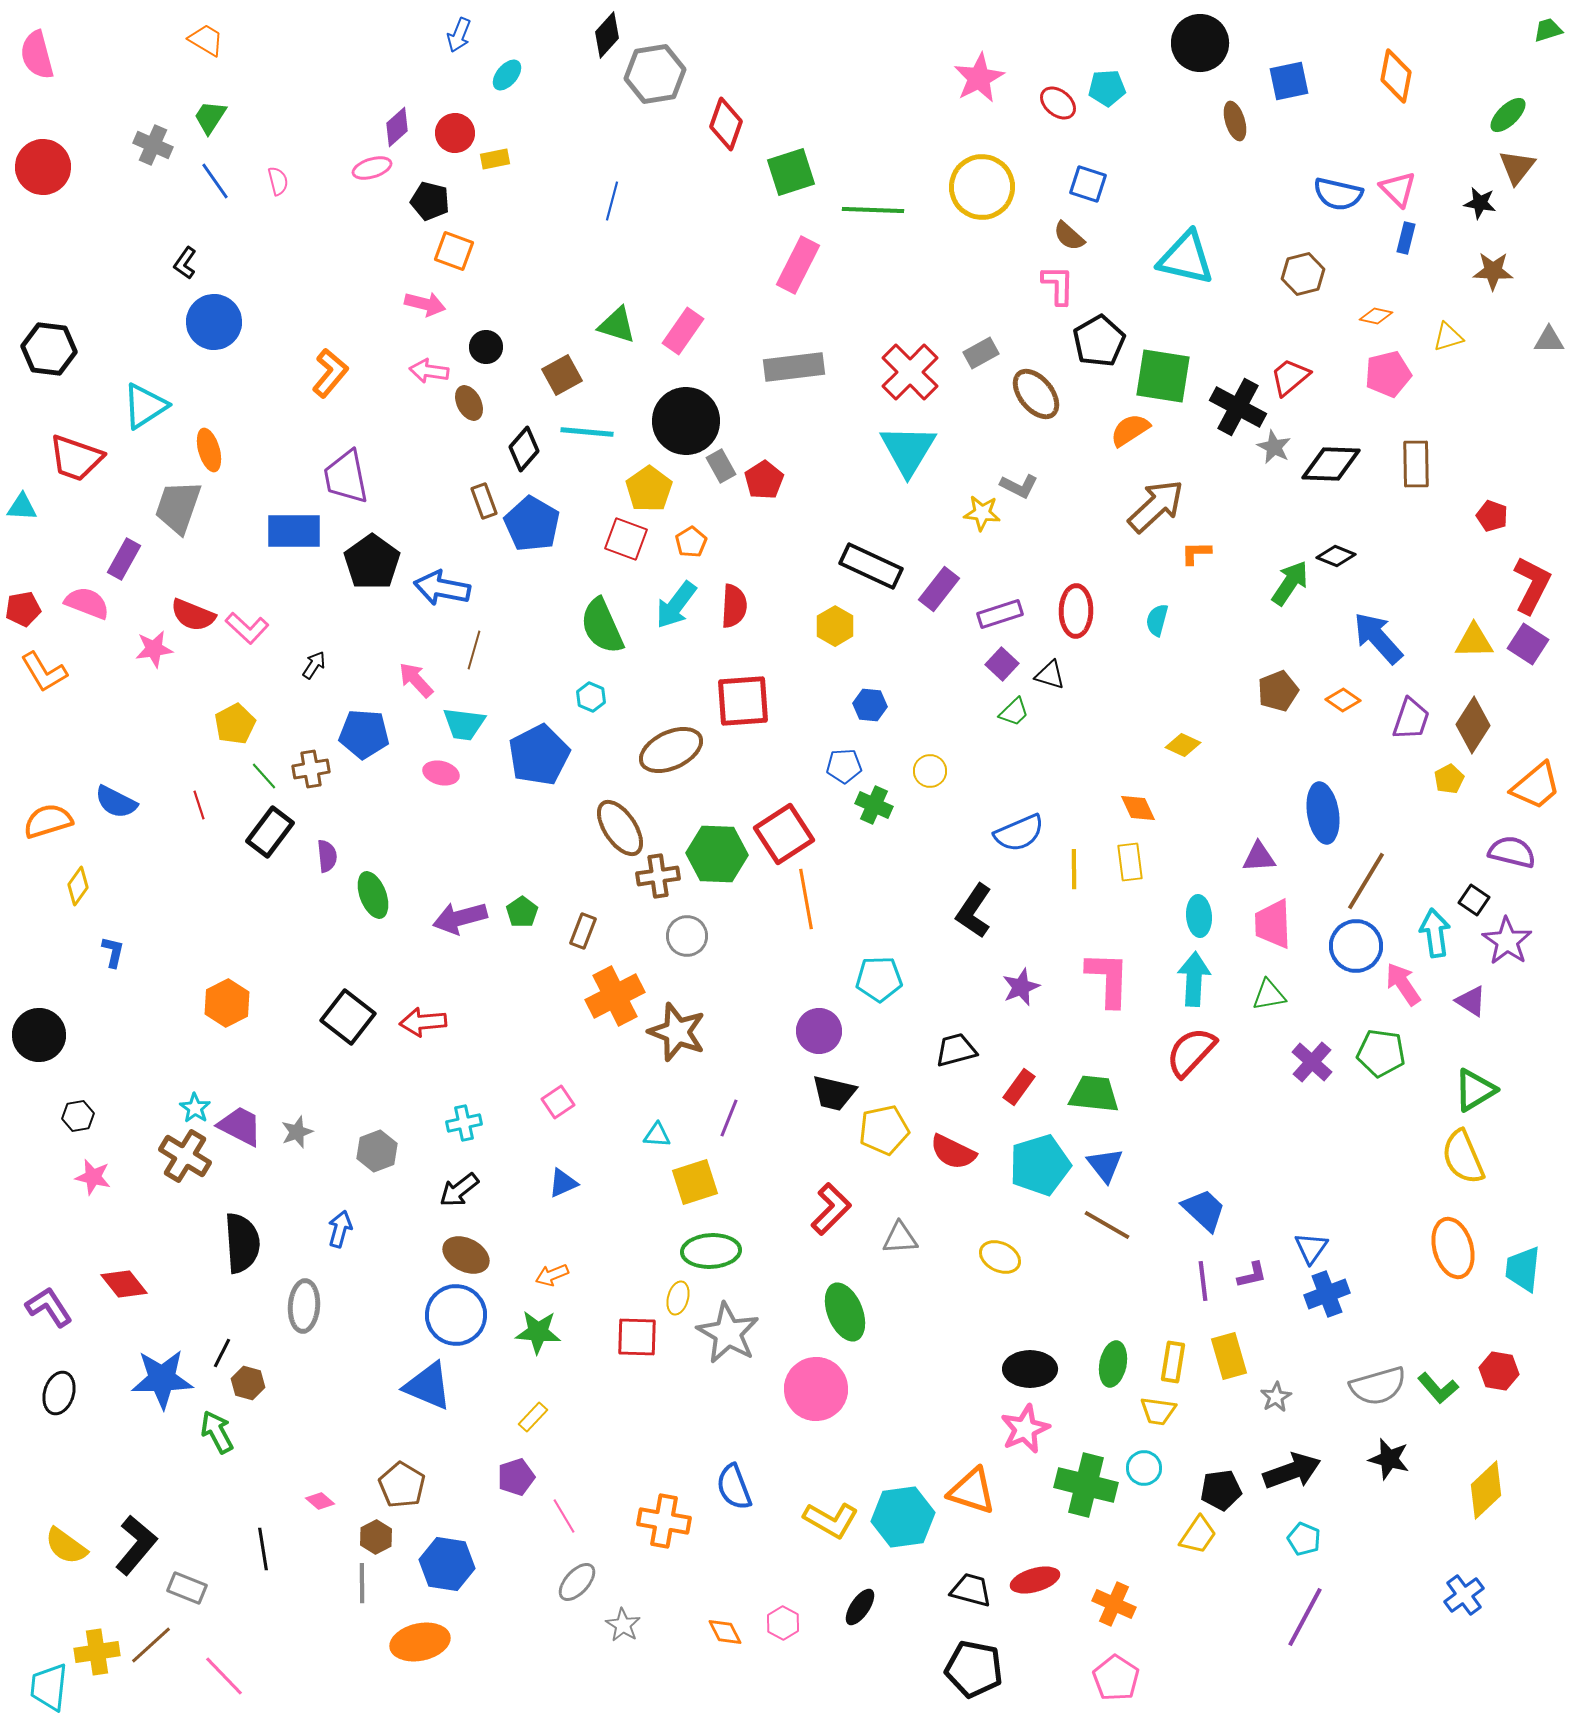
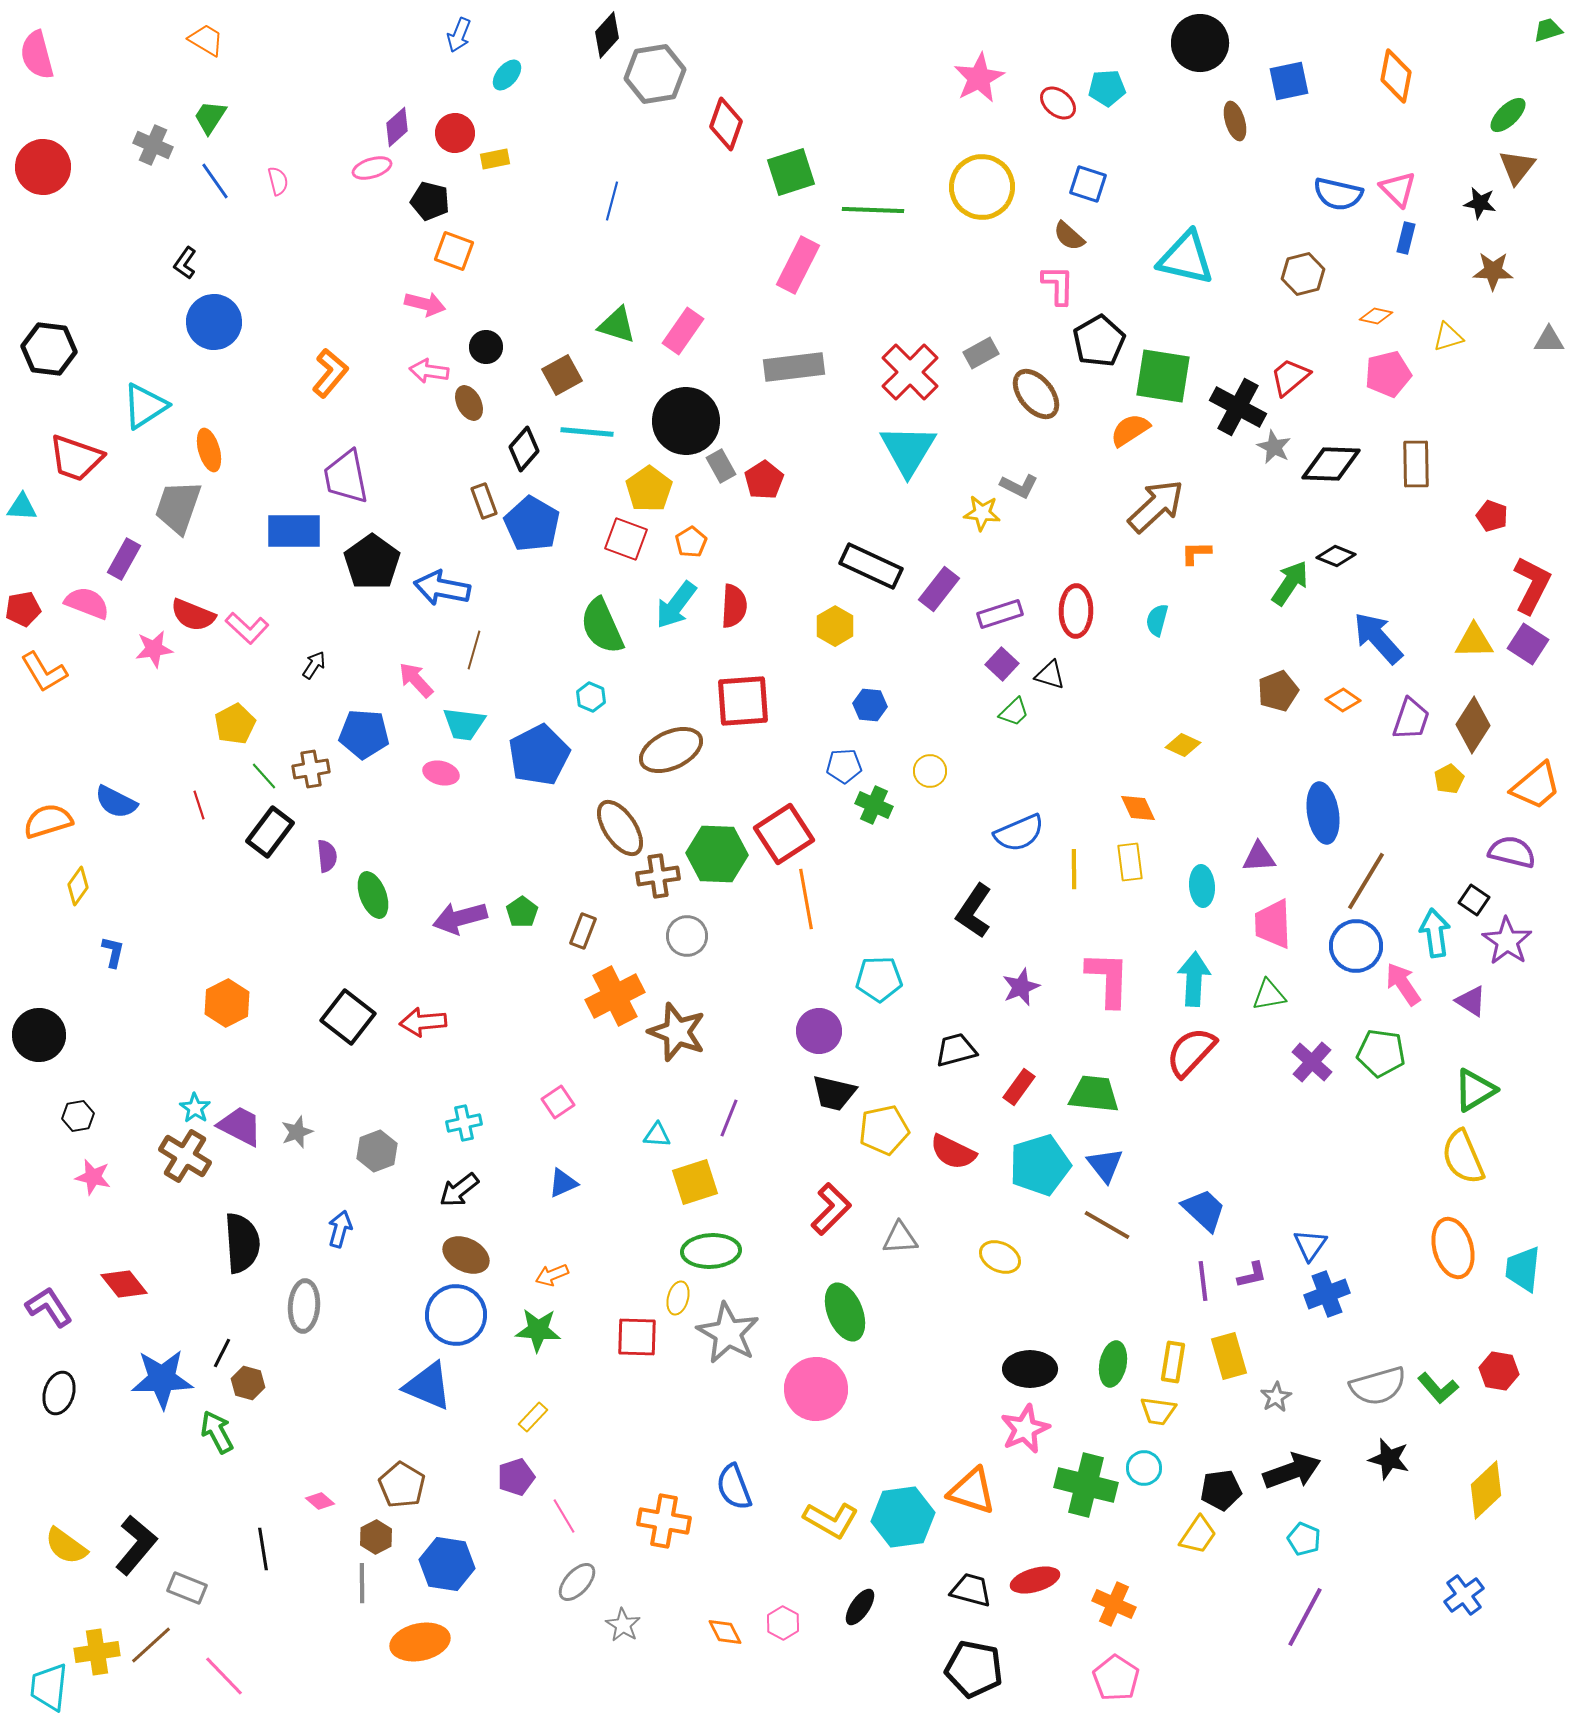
cyan ellipse at (1199, 916): moved 3 px right, 30 px up
blue triangle at (1311, 1248): moved 1 px left, 3 px up
green star at (538, 1332): moved 2 px up
